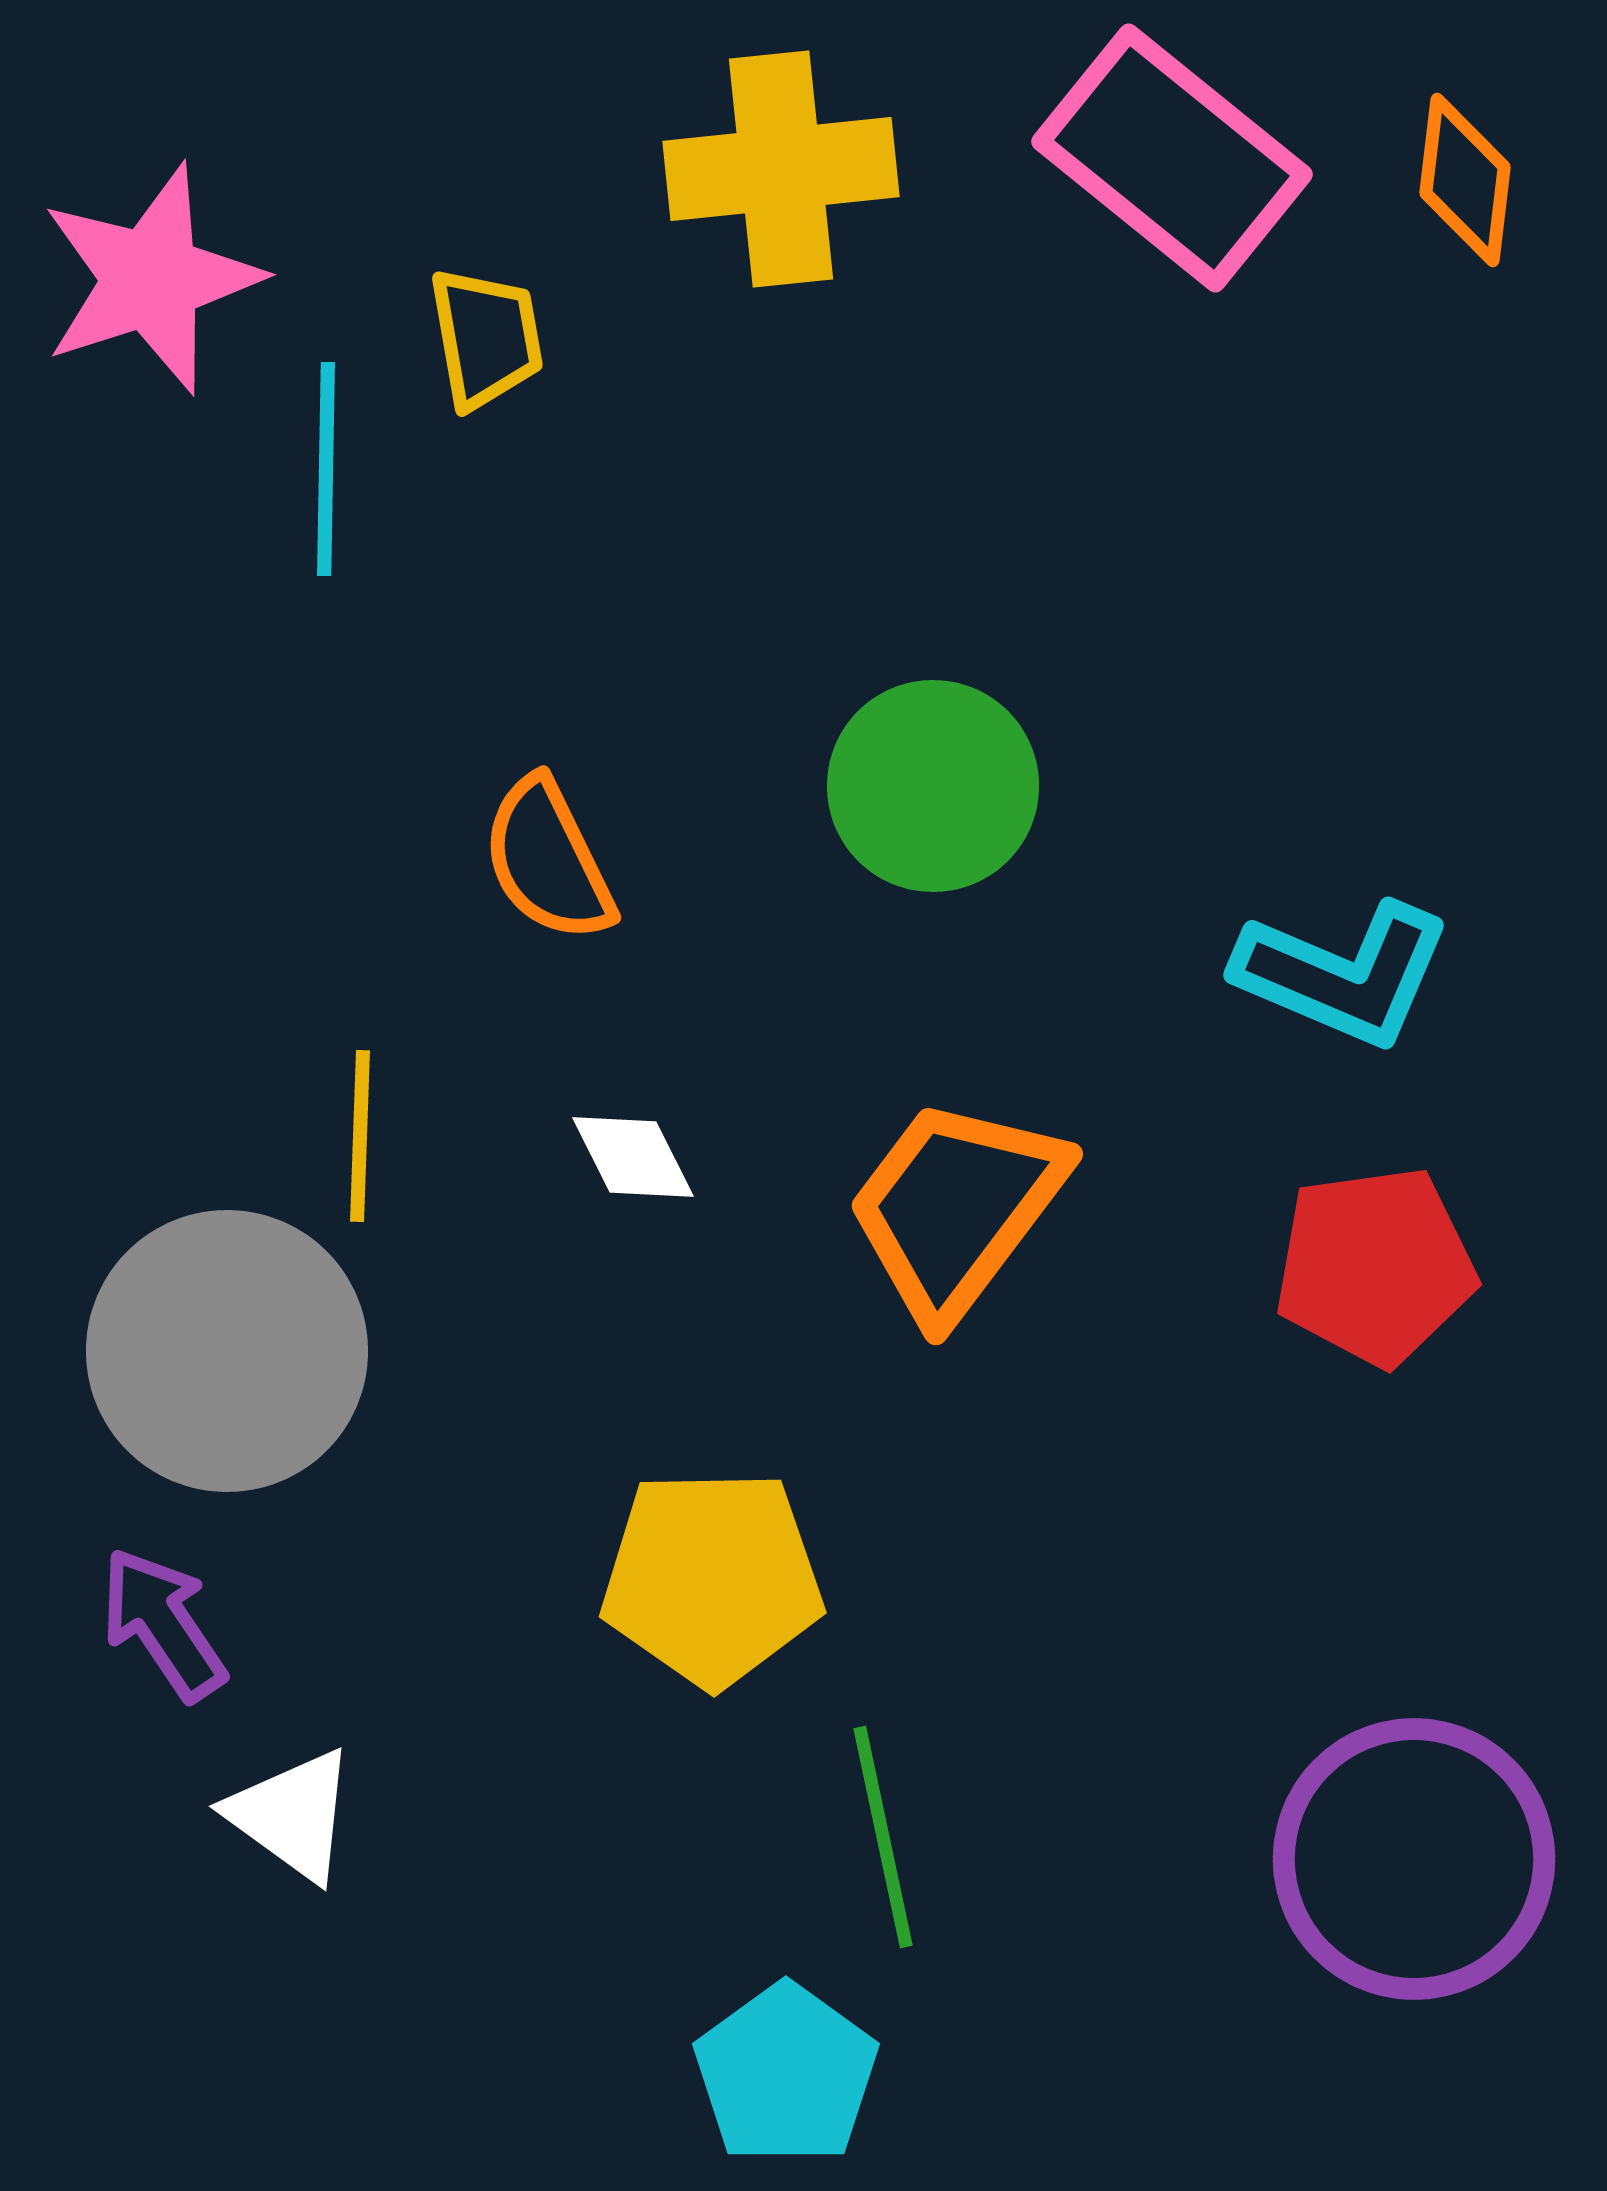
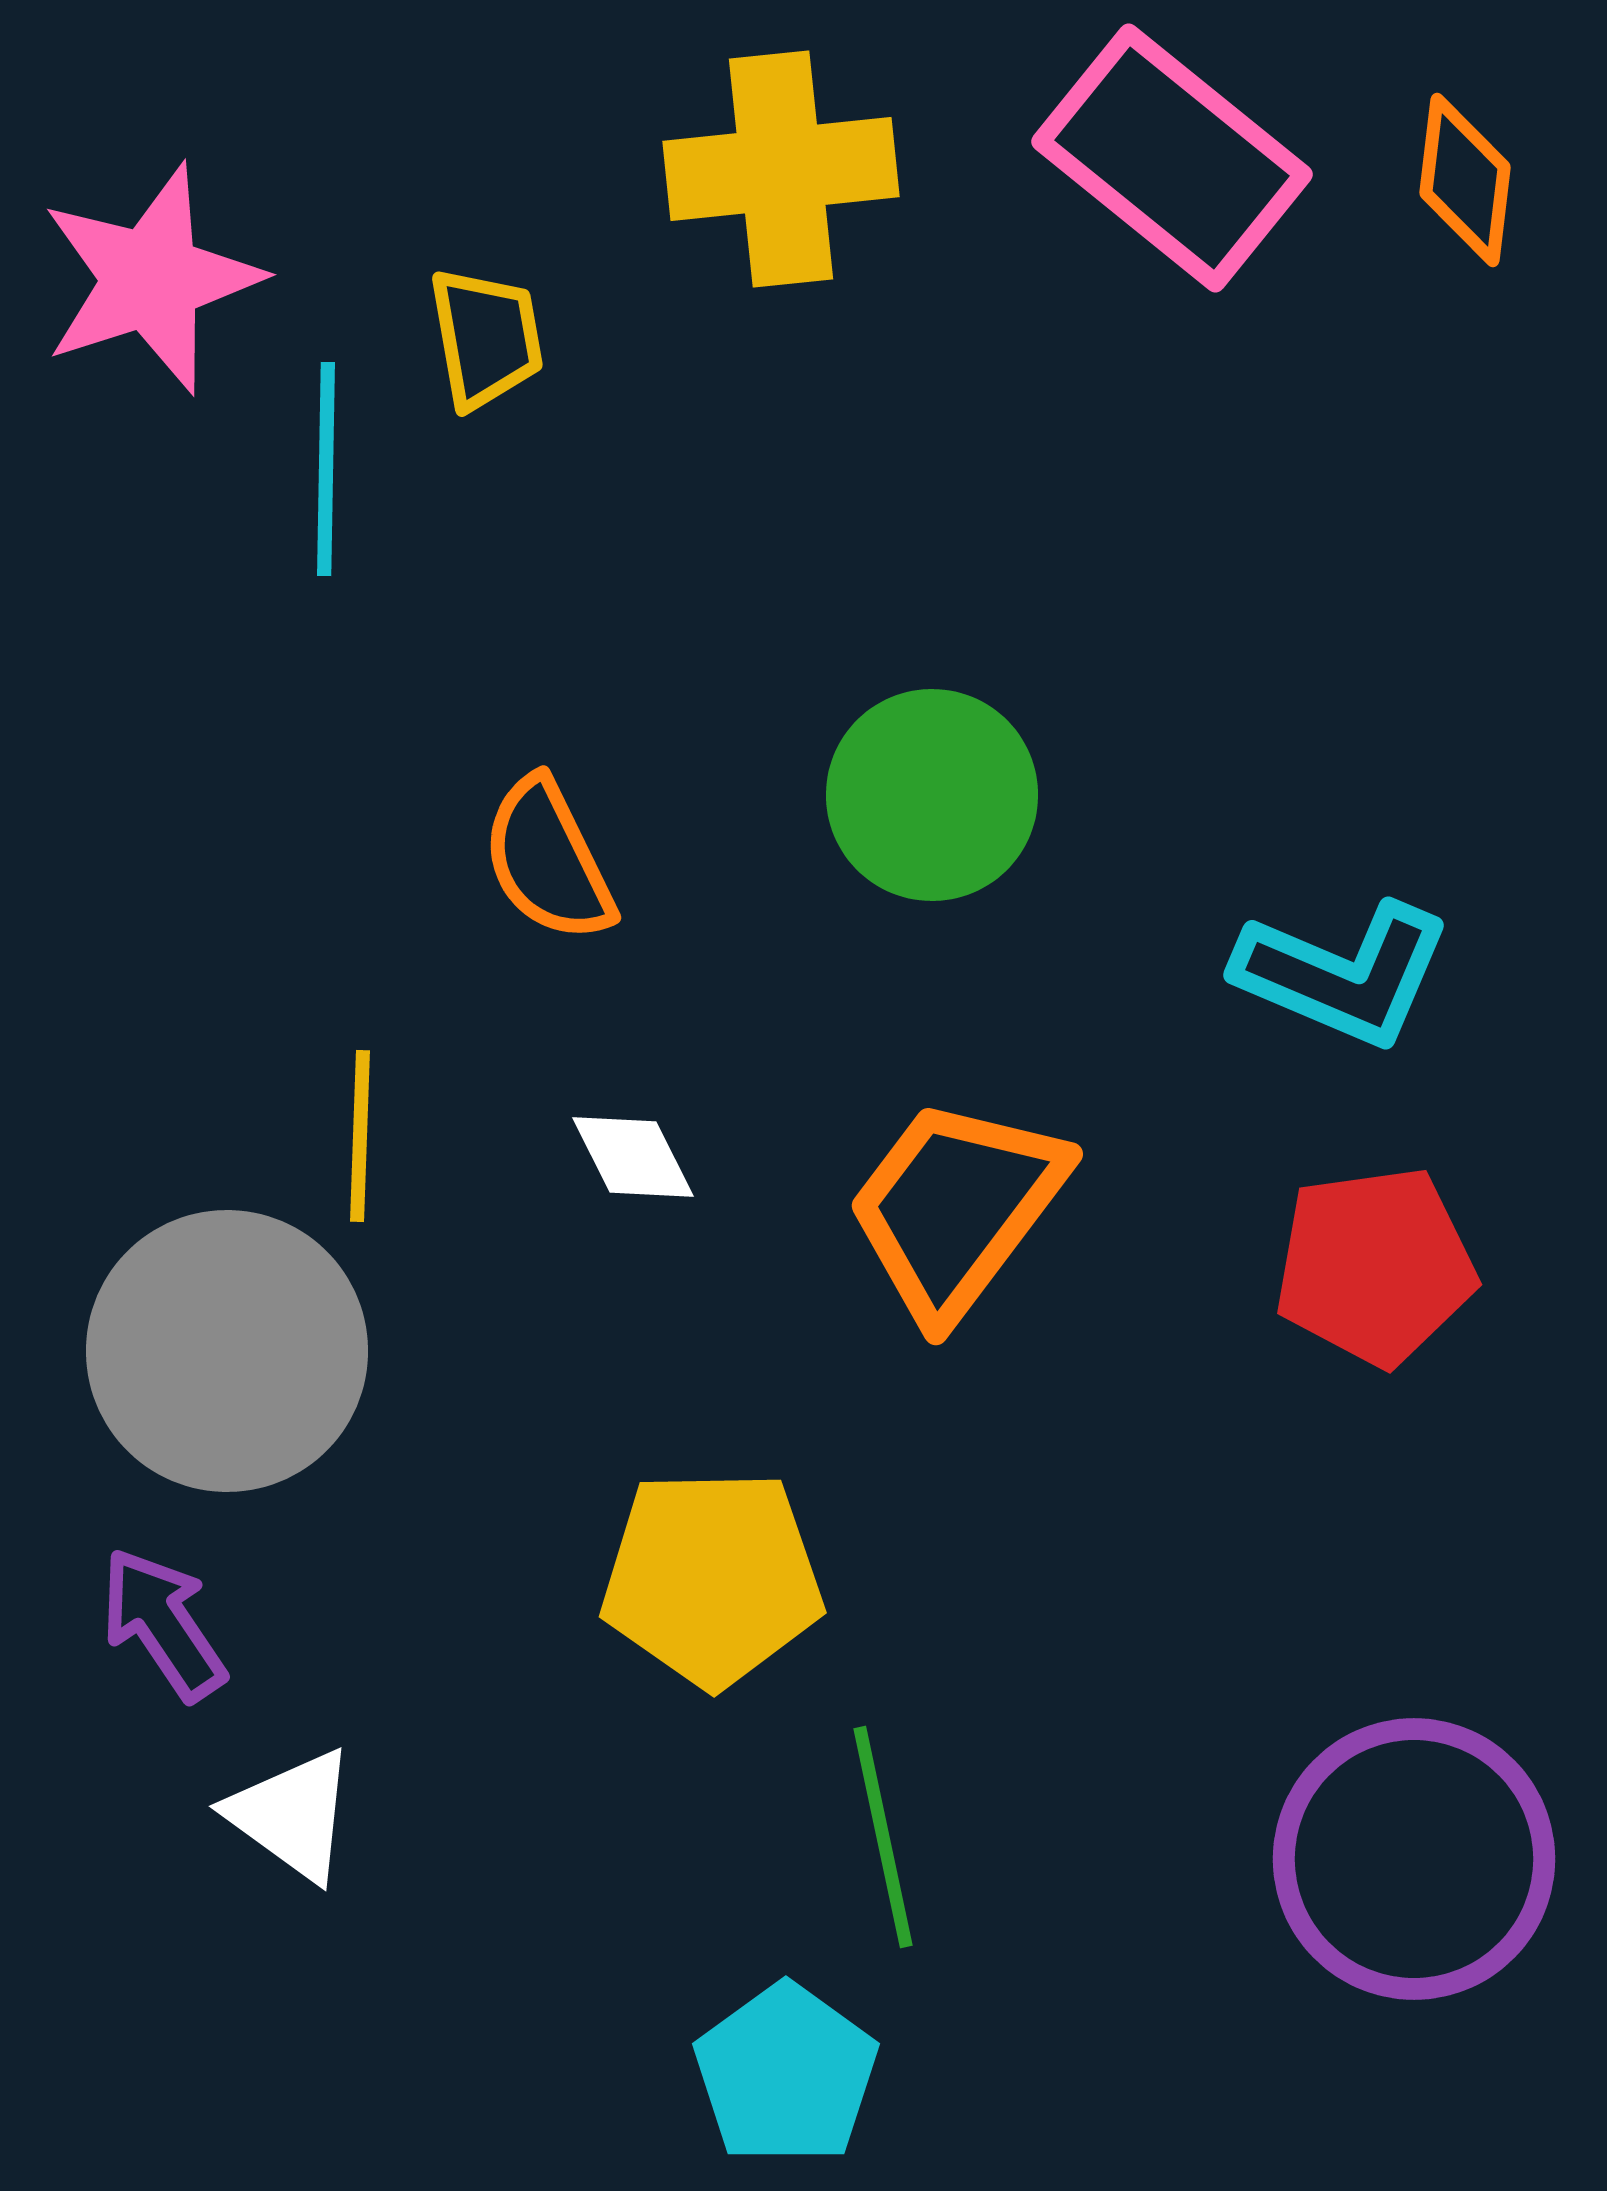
green circle: moved 1 px left, 9 px down
